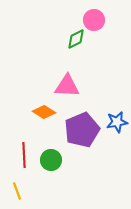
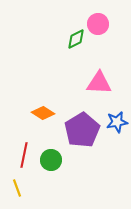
pink circle: moved 4 px right, 4 px down
pink triangle: moved 32 px right, 3 px up
orange diamond: moved 1 px left, 1 px down
purple pentagon: rotated 8 degrees counterclockwise
red line: rotated 15 degrees clockwise
yellow line: moved 3 px up
